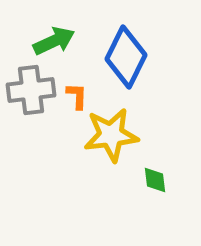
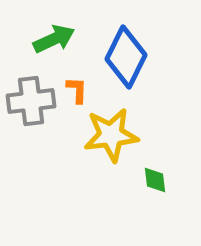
green arrow: moved 2 px up
gray cross: moved 11 px down
orange L-shape: moved 6 px up
